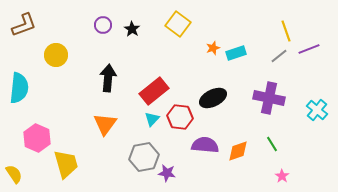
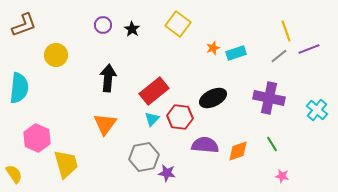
pink star: rotated 24 degrees counterclockwise
